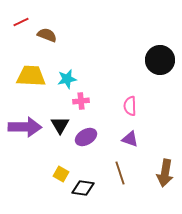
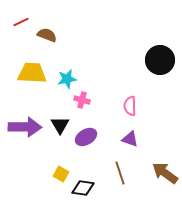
yellow trapezoid: moved 1 px right, 3 px up
pink cross: moved 1 px right, 1 px up; rotated 21 degrees clockwise
brown arrow: rotated 116 degrees clockwise
